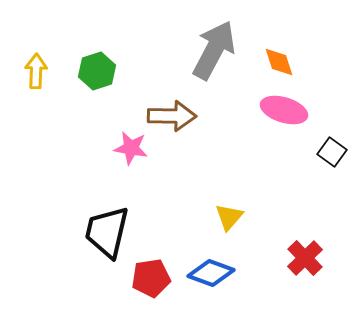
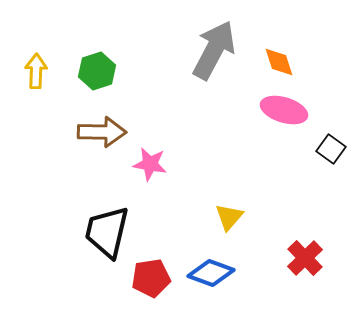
brown arrow: moved 70 px left, 16 px down
pink star: moved 19 px right, 16 px down
black square: moved 1 px left, 3 px up
